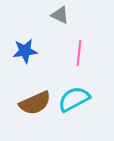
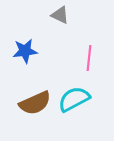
pink line: moved 10 px right, 5 px down
